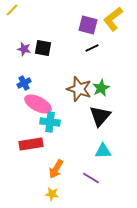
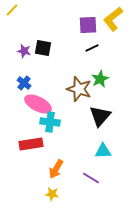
purple square: rotated 18 degrees counterclockwise
purple star: moved 2 px down
blue cross: rotated 24 degrees counterclockwise
green star: moved 1 px left, 9 px up
